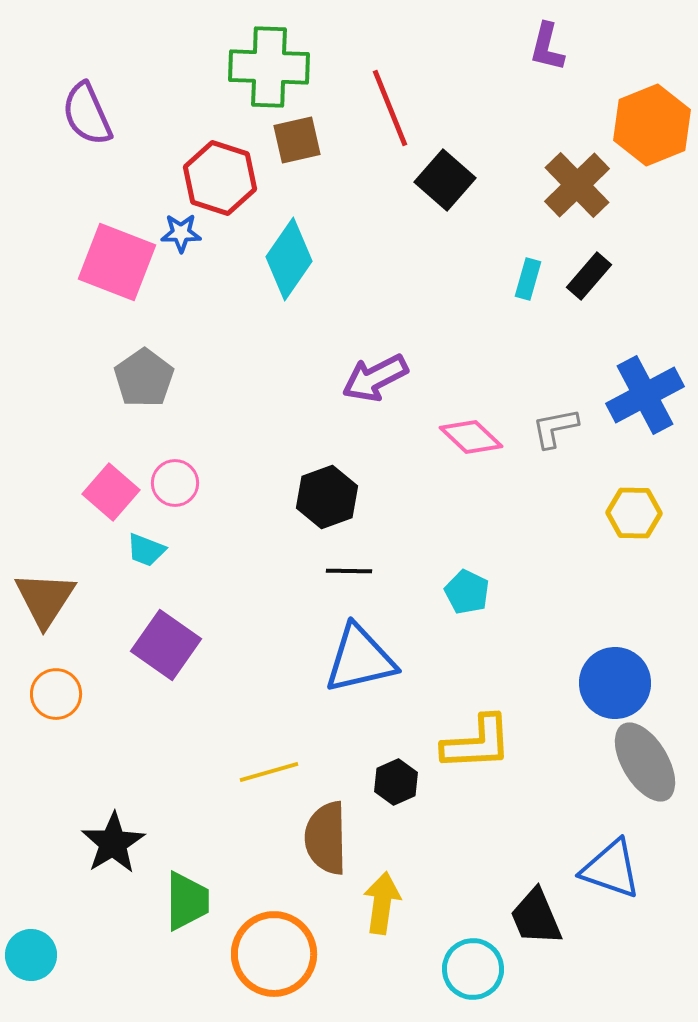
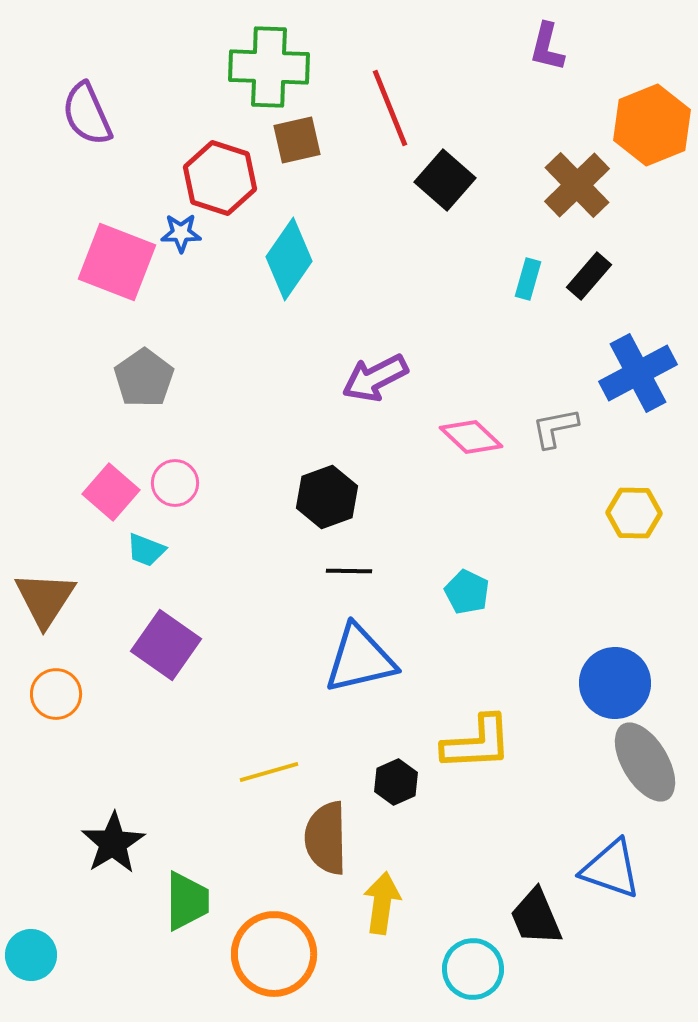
blue cross at (645, 395): moved 7 px left, 22 px up
